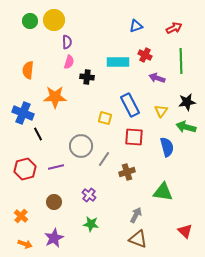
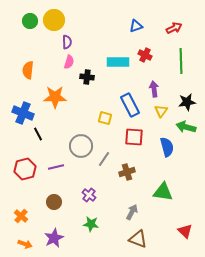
purple arrow: moved 3 px left, 11 px down; rotated 63 degrees clockwise
gray arrow: moved 4 px left, 3 px up
